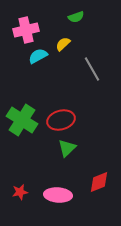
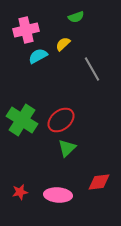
red ellipse: rotated 24 degrees counterclockwise
red diamond: rotated 15 degrees clockwise
